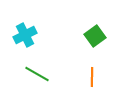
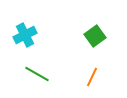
orange line: rotated 24 degrees clockwise
